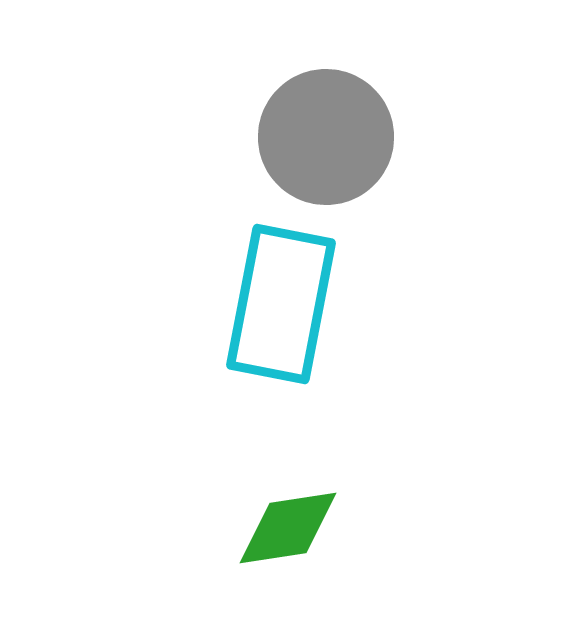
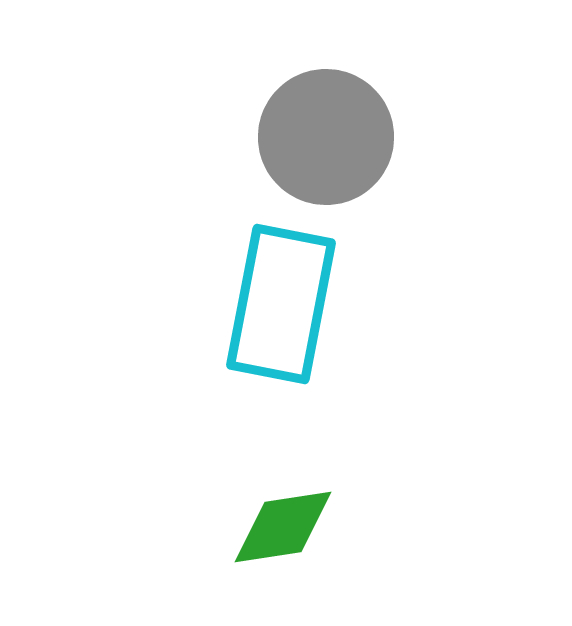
green diamond: moved 5 px left, 1 px up
